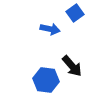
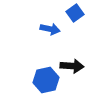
black arrow: rotated 45 degrees counterclockwise
blue hexagon: rotated 20 degrees counterclockwise
